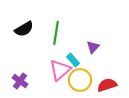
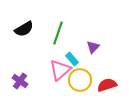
green line: moved 2 px right; rotated 10 degrees clockwise
cyan rectangle: moved 1 px left, 1 px up
